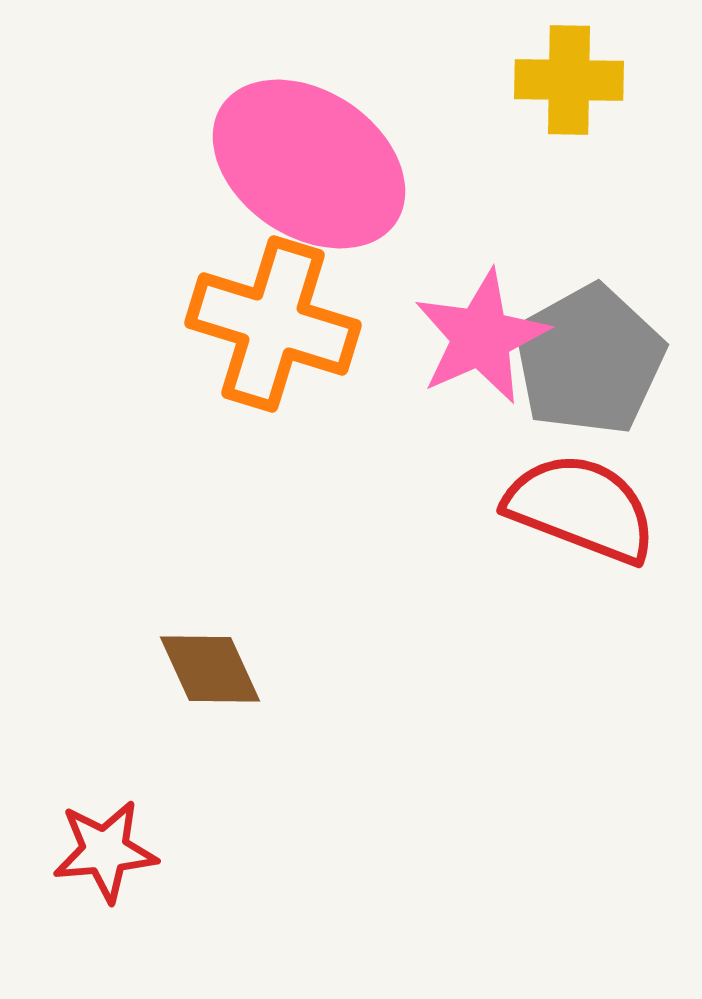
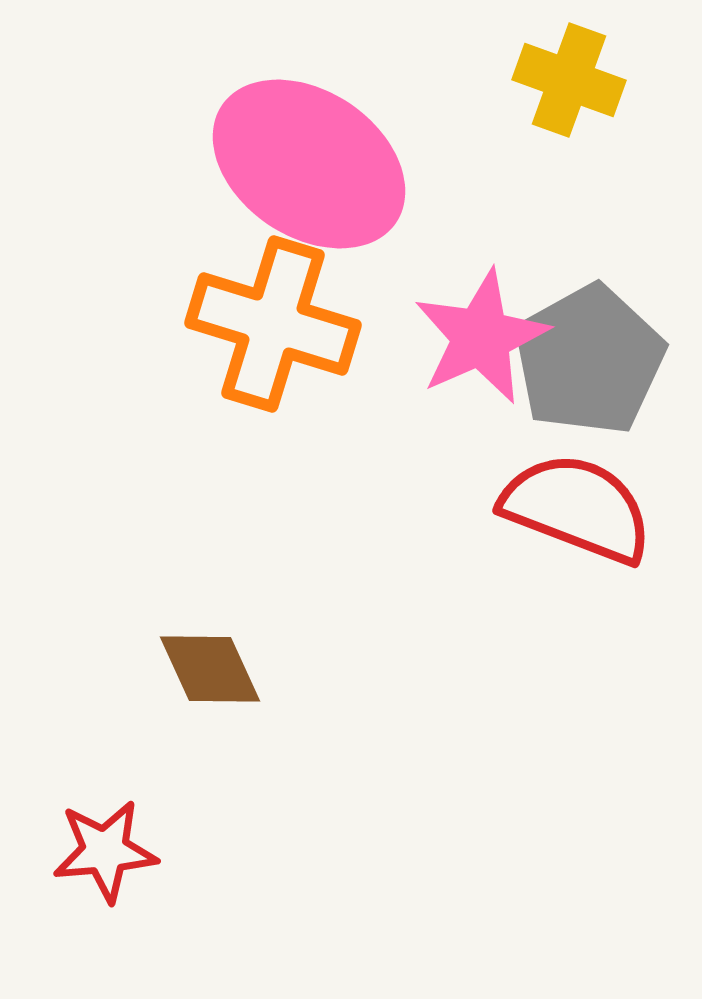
yellow cross: rotated 19 degrees clockwise
red semicircle: moved 4 px left
